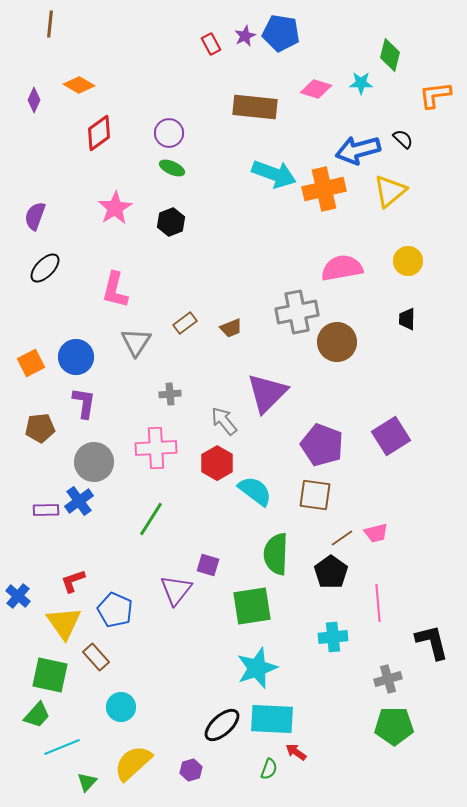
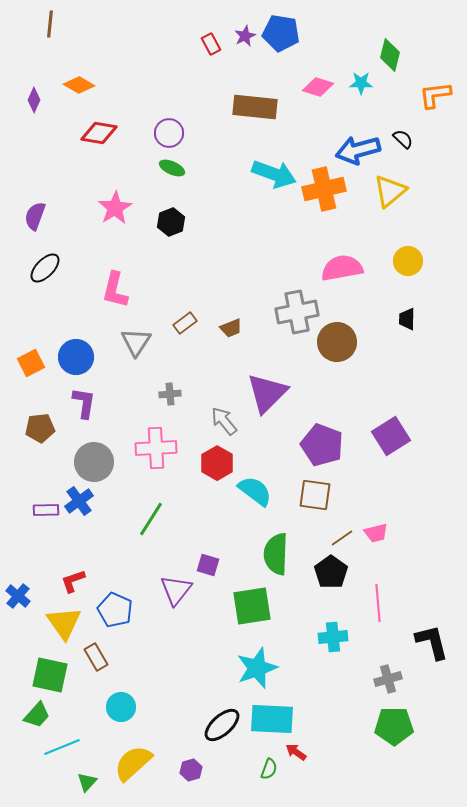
pink diamond at (316, 89): moved 2 px right, 2 px up
red diamond at (99, 133): rotated 45 degrees clockwise
brown rectangle at (96, 657): rotated 12 degrees clockwise
